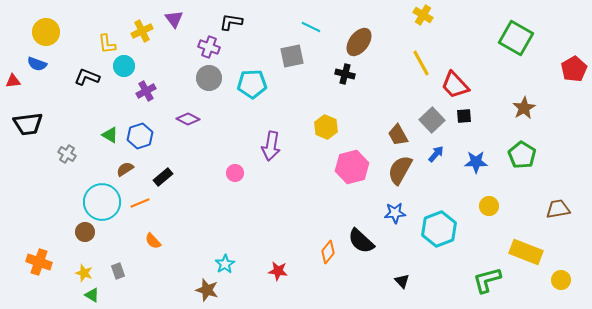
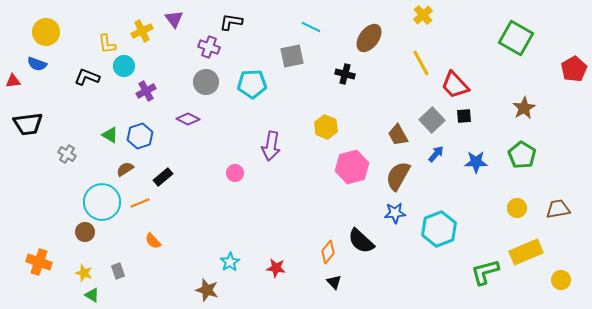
yellow cross at (423, 15): rotated 18 degrees clockwise
brown ellipse at (359, 42): moved 10 px right, 4 px up
gray circle at (209, 78): moved 3 px left, 4 px down
brown semicircle at (400, 170): moved 2 px left, 6 px down
yellow circle at (489, 206): moved 28 px right, 2 px down
yellow rectangle at (526, 252): rotated 44 degrees counterclockwise
cyan star at (225, 264): moved 5 px right, 2 px up
red star at (278, 271): moved 2 px left, 3 px up
green L-shape at (487, 280): moved 2 px left, 8 px up
black triangle at (402, 281): moved 68 px left, 1 px down
